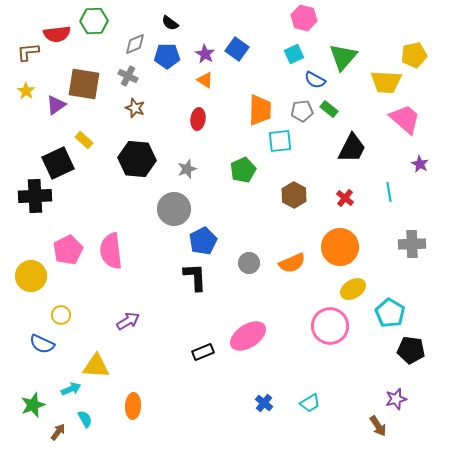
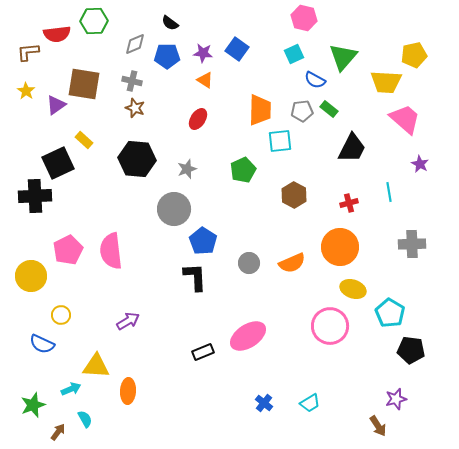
purple star at (205, 54): moved 2 px left, 1 px up; rotated 24 degrees counterclockwise
gray cross at (128, 76): moved 4 px right, 5 px down; rotated 12 degrees counterclockwise
red ellipse at (198, 119): rotated 25 degrees clockwise
red cross at (345, 198): moved 4 px right, 5 px down; rotated 36 degrees clockwise
blue pentagon at (203, 241): rotated 12 degrees counterclockwise
yellow ellipse at (353, 289): rotated 50 degrees clockwise
orange ellipse at (133, 406): moved 5 px left, 15 px up
